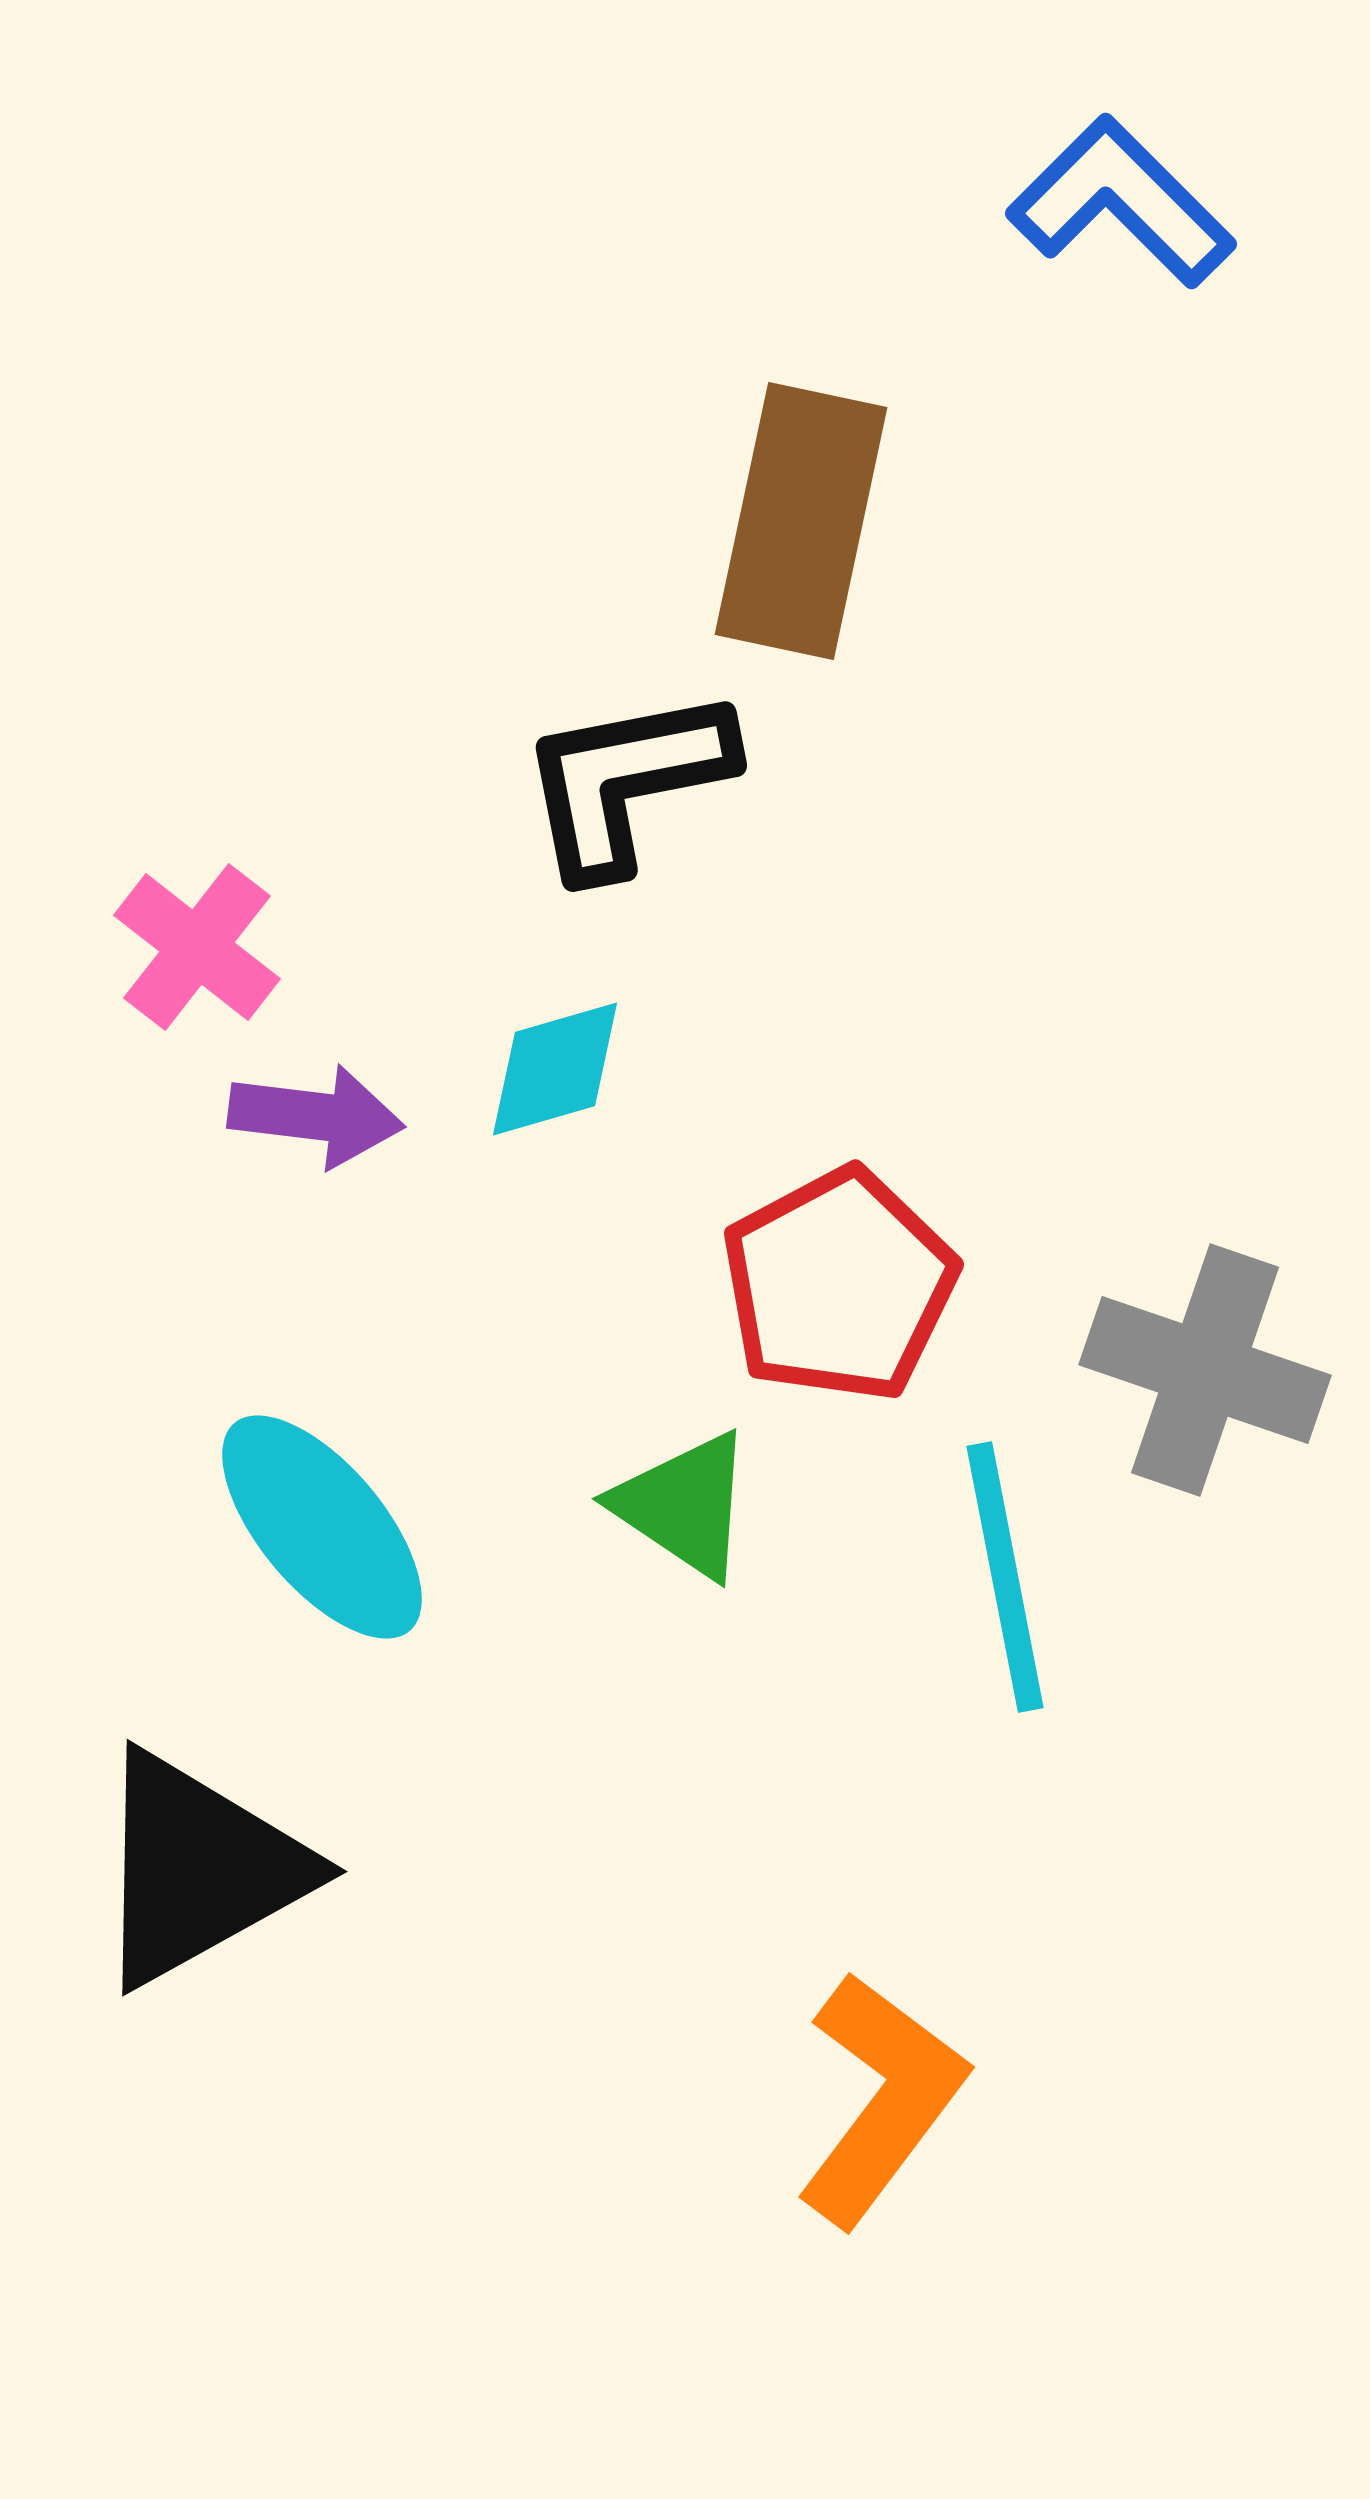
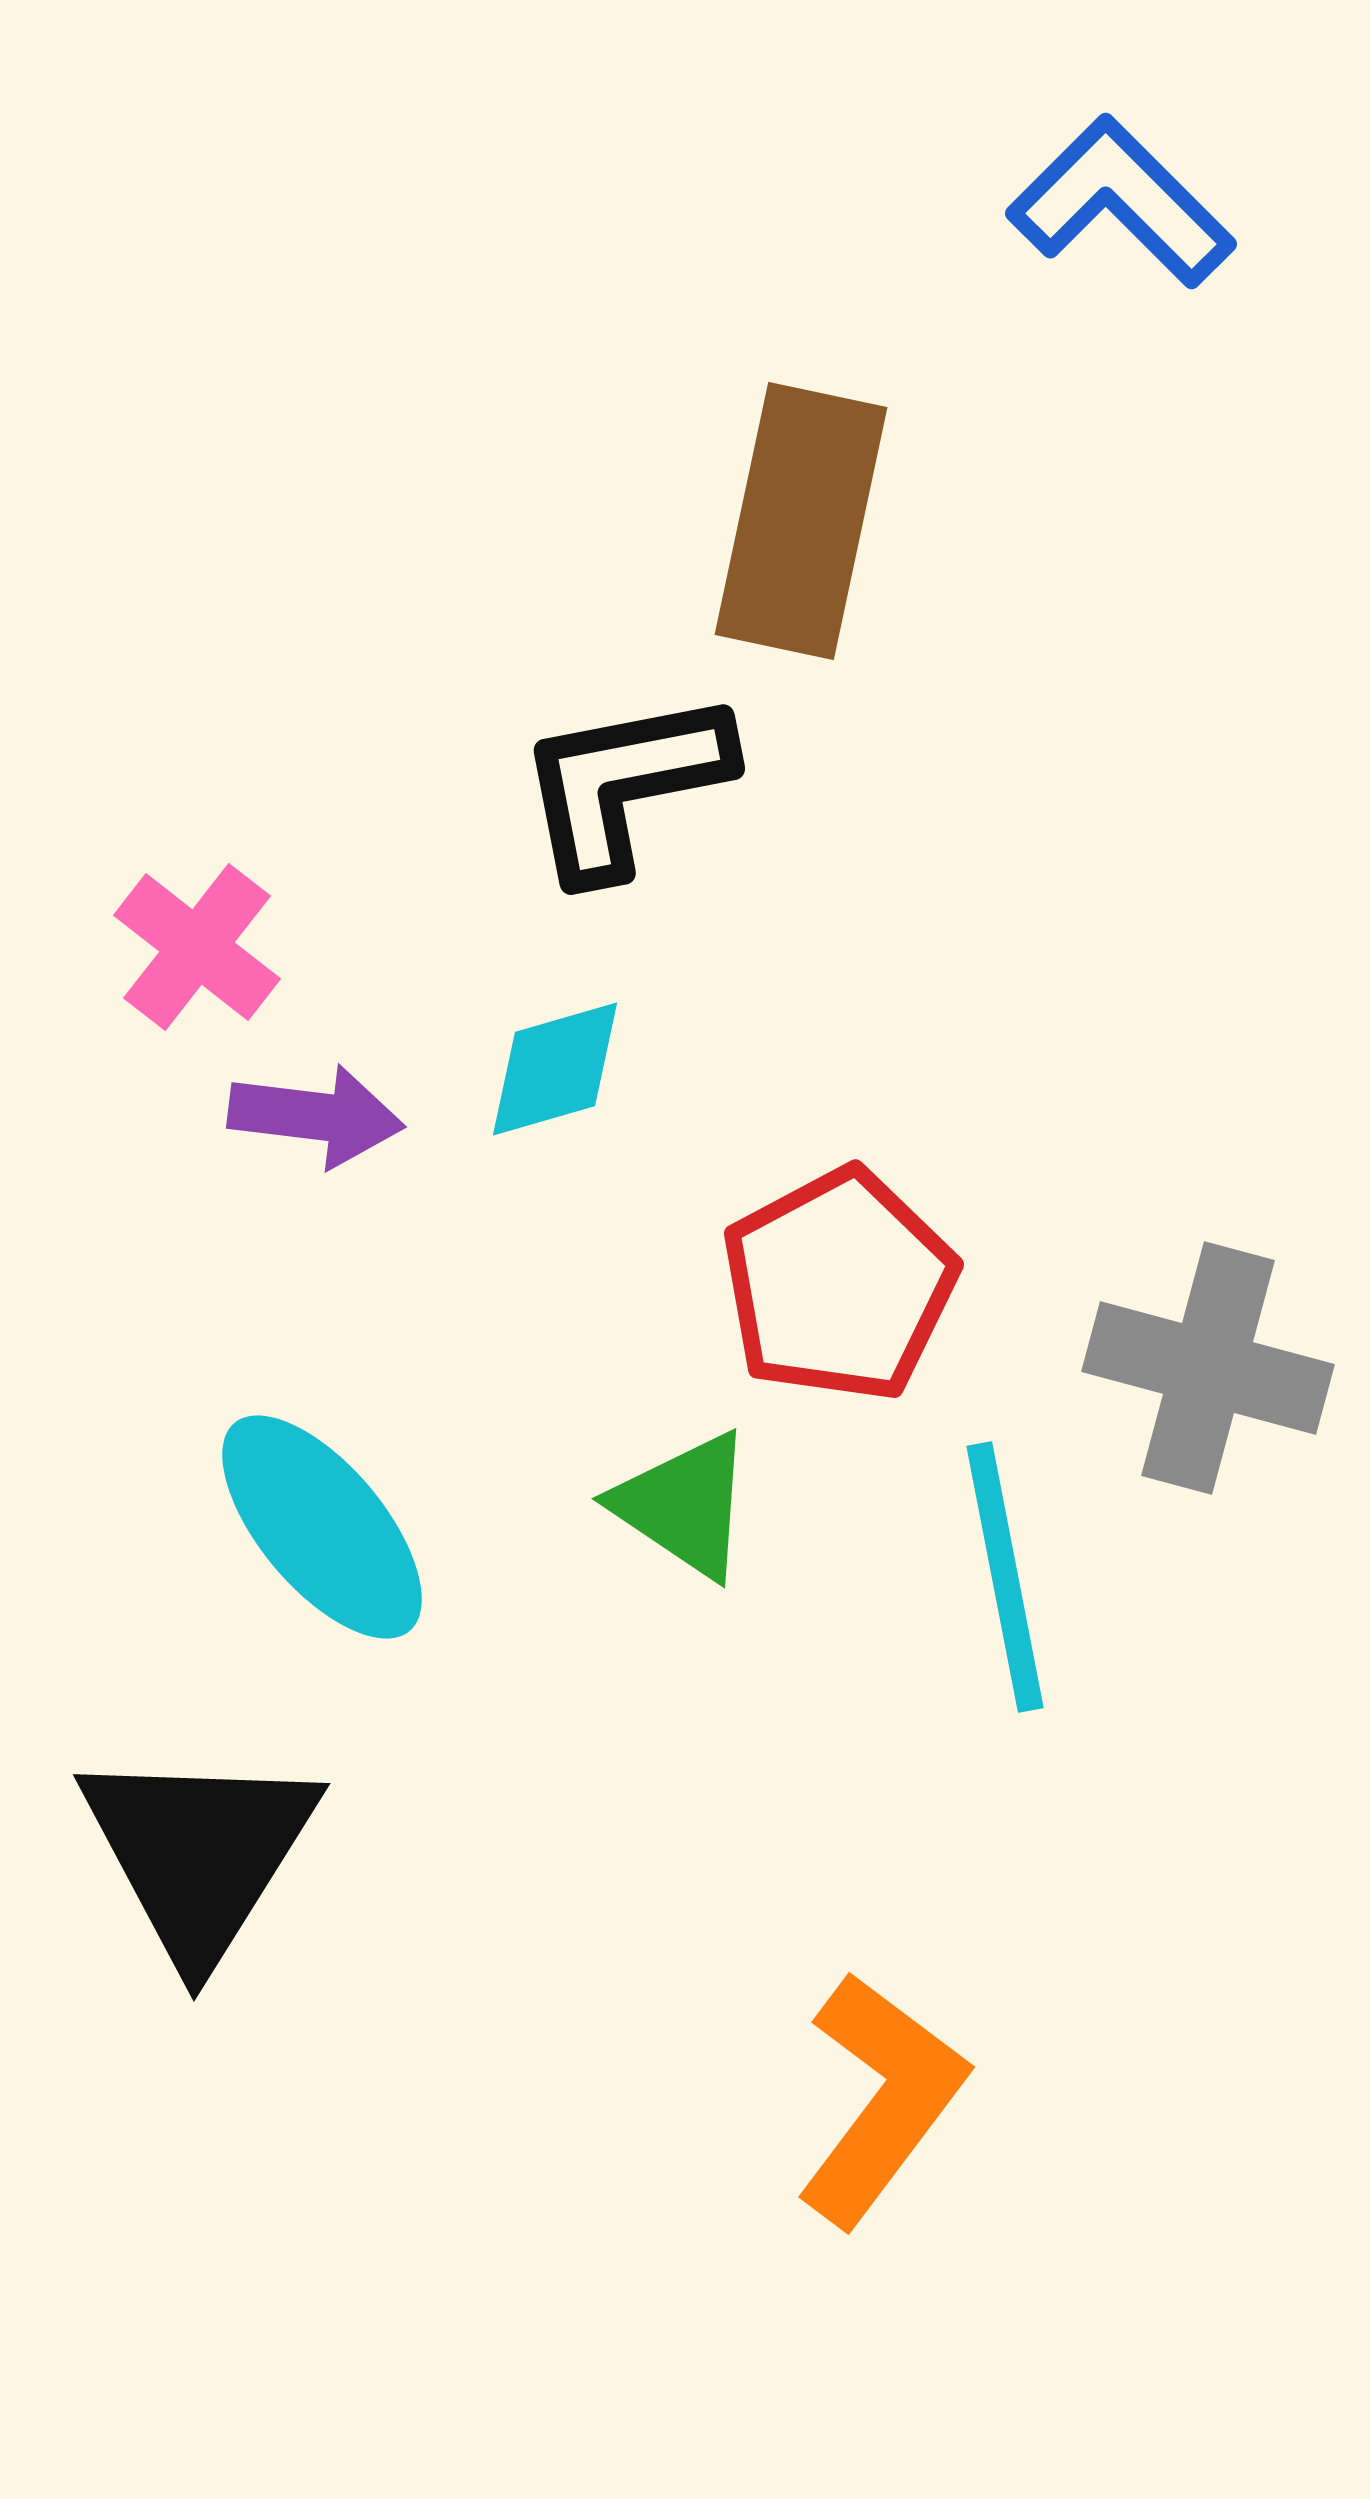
black L-shape: moved 2 px left, 3 px down
gray cross: moved 3 px right, 2 px up; rotated 4 degrees counterclockwise
black triangle: moved 16 px up; rotated 29 degrees counterclockwise
